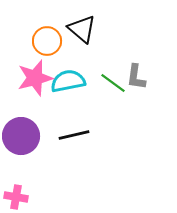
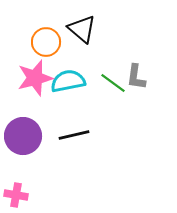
orange circle: moved 1 px left, 1 px down
purple circle: moved 2 px right
pink cross: moved 2 px up
